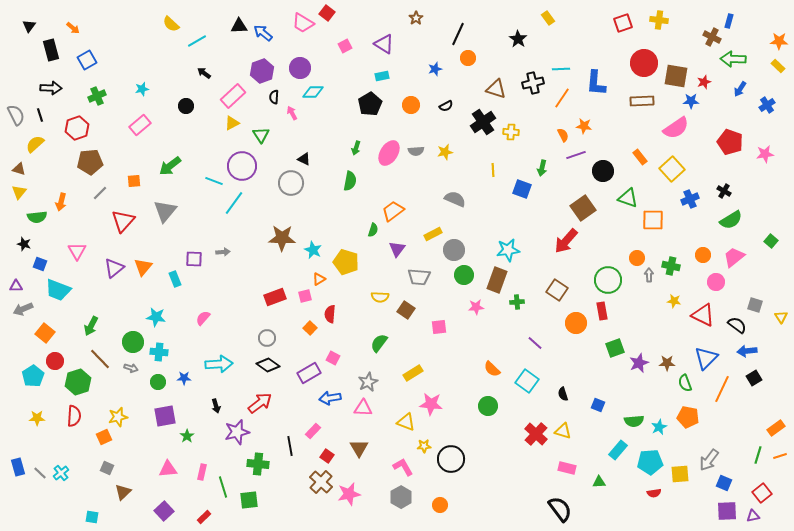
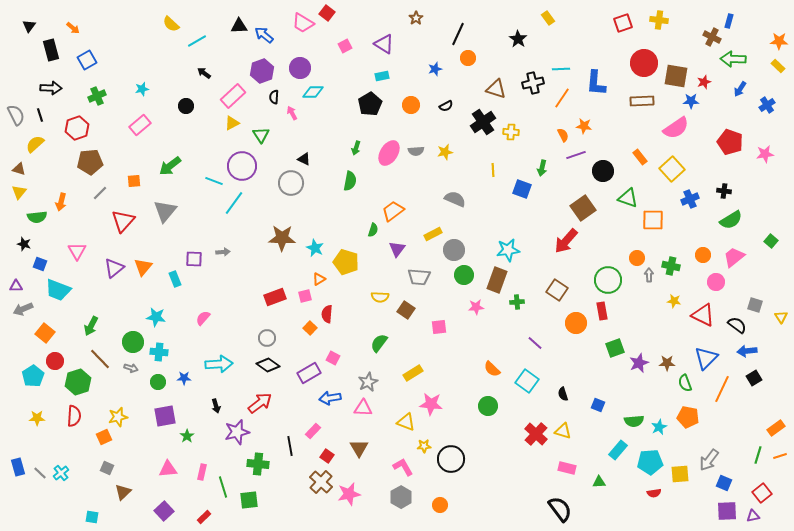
blue arrow at (263, 33): moved 1 px right, 2 px down
black cross at (724, 191): rotated 24 degrees counterclockwise
cyan star at (313, 250): moved 2 px right, 2 px up
red semicircle at (330, 314): moved 3 px left
